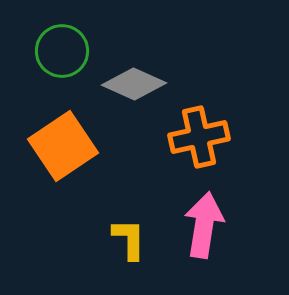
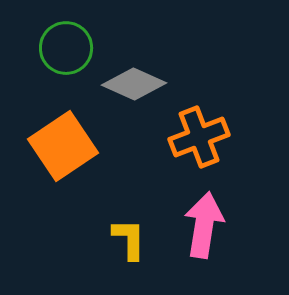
green circle: moved 4 px right, 3 px up
orange cross: rotated 8 degrees counterclockwise
